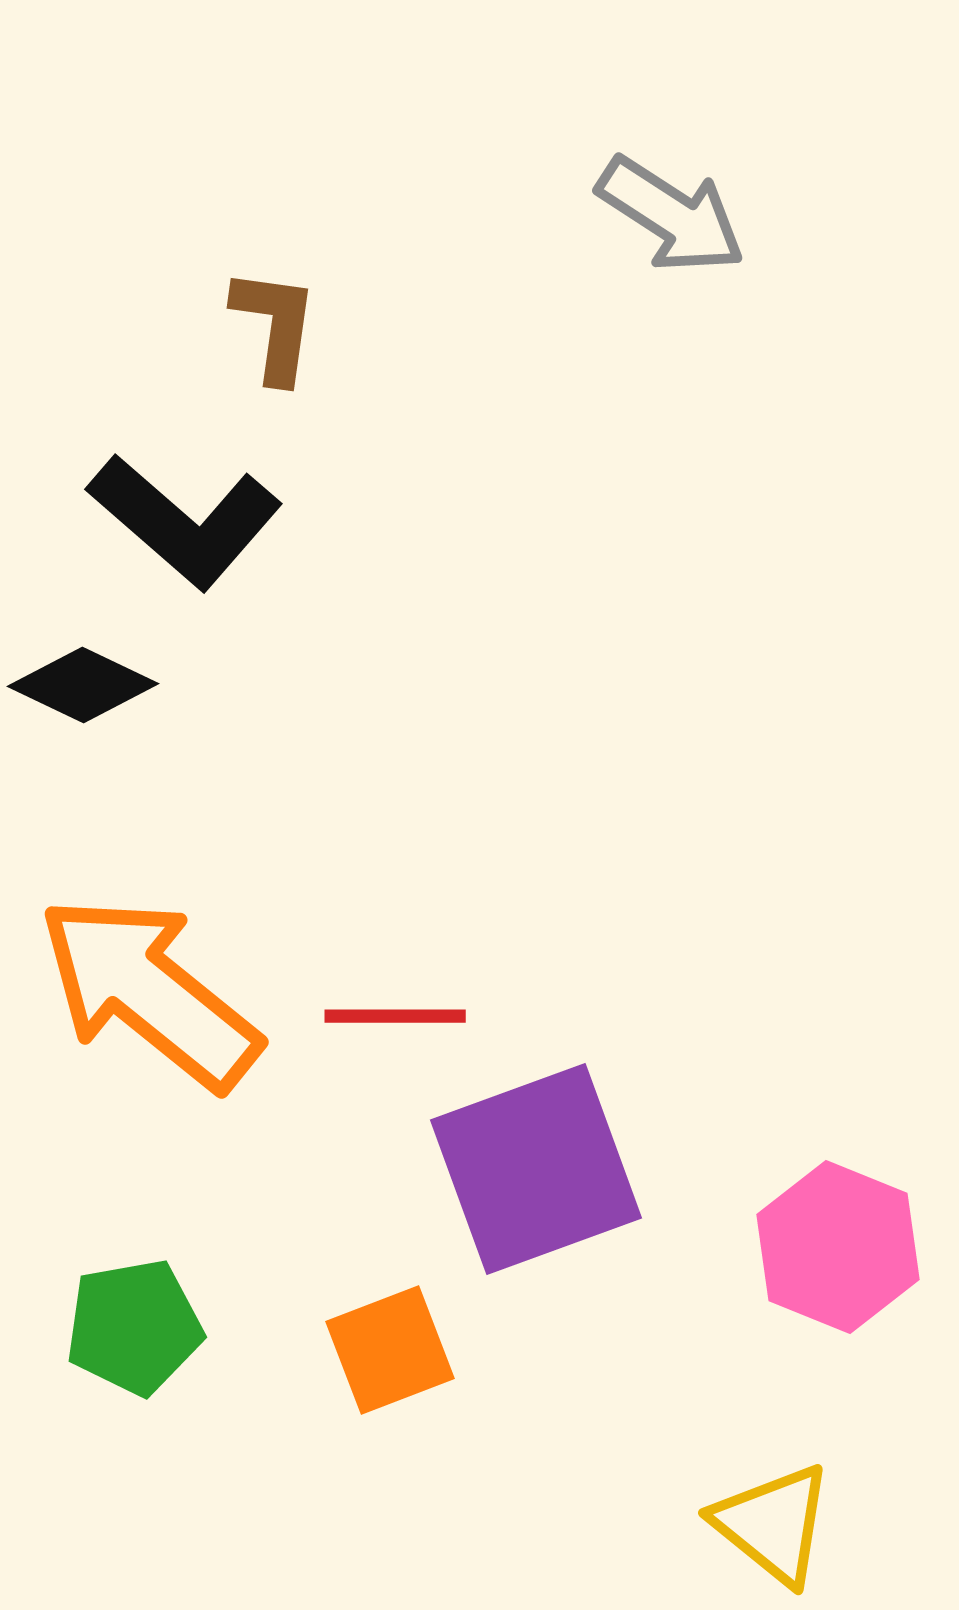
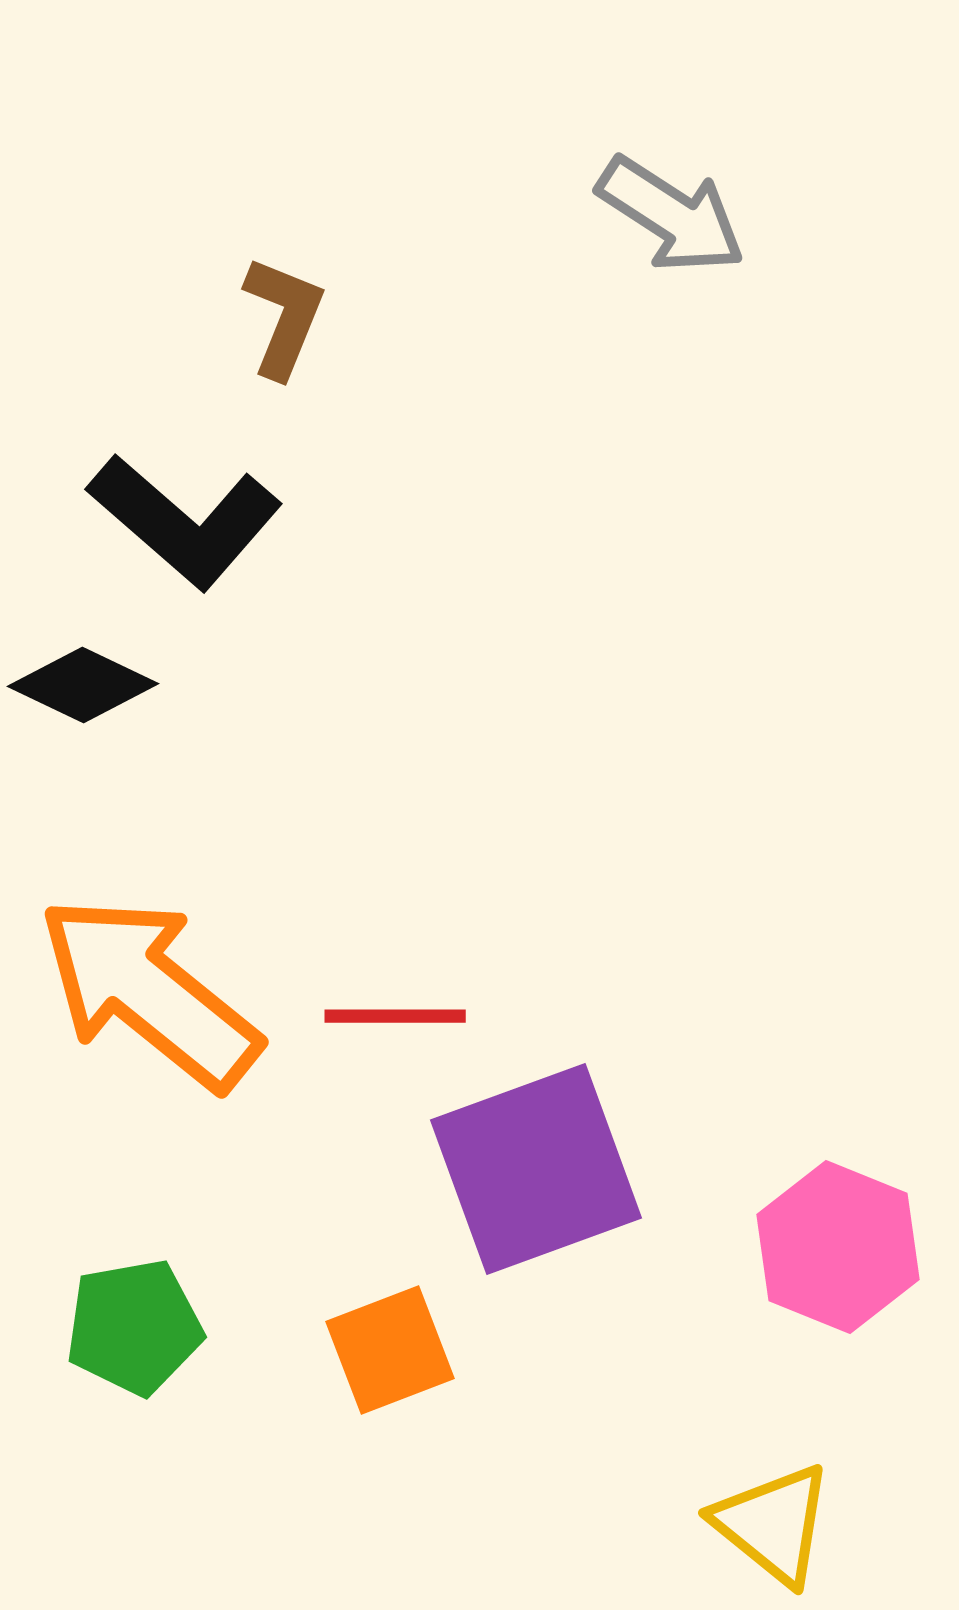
brown L-shape: moved 9 px right, 8 px up; rotated 14 degrees clockwise
